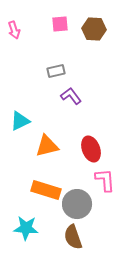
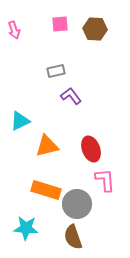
brown hexagon: moved 1 px right
